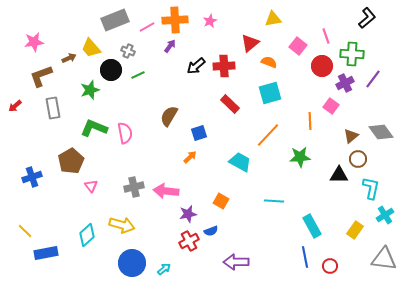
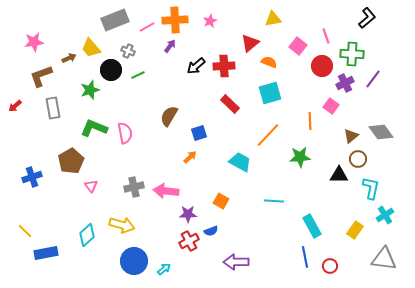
purple star at (188, 214): rotated 12 degrees clockwise
blue circle at (132, 263): moved 2 px right, 2 px up
